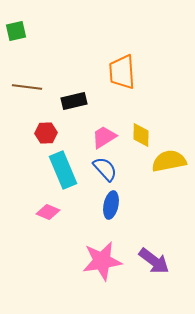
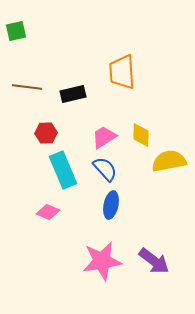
black rectangle: moved 1 px left, 7 px up
